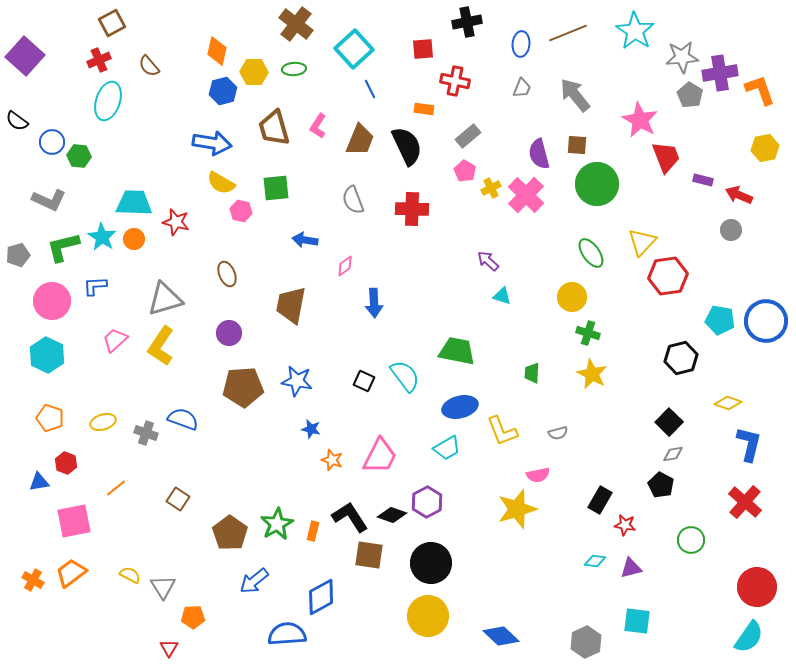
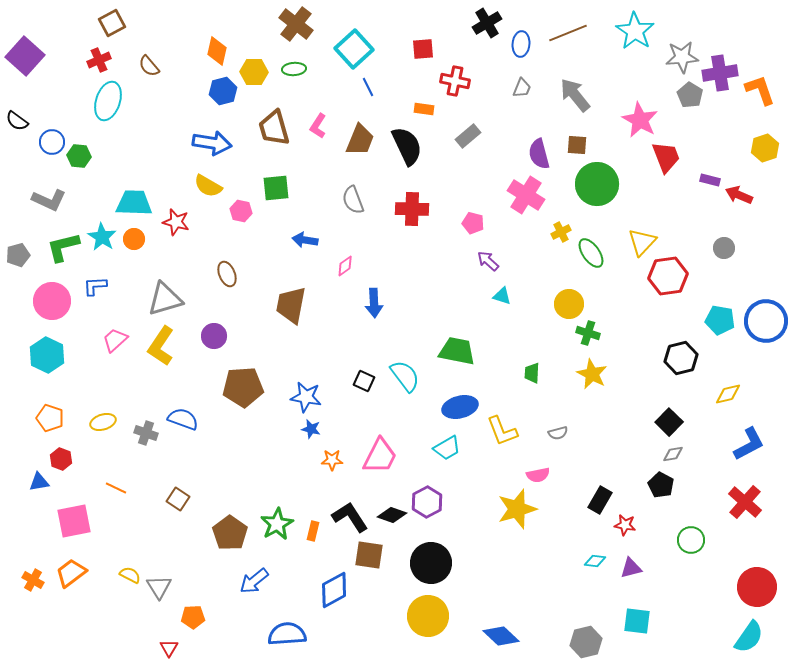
black cross at (467, 22): moved 20 px right, 1 px down; rotated 20 degrees counterclockwise
blue line at (370, 89): moved 2 px left, 2 px up
yellow hexagon at (765, 148): rotated 8 degrees counterclockwise
pink pentagon at (465, 171): moved 8 px right, 52 px down; rotated 15 degrees counterclockwise
purple rectangle at (703, 180): moved 7 px right
yellow semicircle at (221, 183): moved 13 px left, 3 px down
yellow cross at (491, 188): moved 70 px right, 44 px down
pink cross at (526, 195): rotated 12 degrees counterclockwise
gray circle at (731, 230): moved 7 px left, 18 px down
yellow circle at (572, 297): moved 3 px left, 7 px down
purple circle at (229, 333): moved 15 px left, 3 px down
blue star at (297, 381): moved 9 px right, 16 px down
yellow diamond at (728, 403): moved 9 px up; rotated 32 degrees counterclockwise
blue L-shape at (749, 444): rotated 48 degrees clockwise
orange star at (332, 460): rotated 20 degrees counterclockwise
red hexagon at (66, 463): moved 5 px left, 4 px up
orange line at (116, 488): rotated 65 degrees clockwise
gray triangle at (163, 587): moved 4 px left
blue diamond at (321, 597): moved 13 px right, 7 px up
gray hexagon at (586, 642): rotated 12 degrees clockwise
